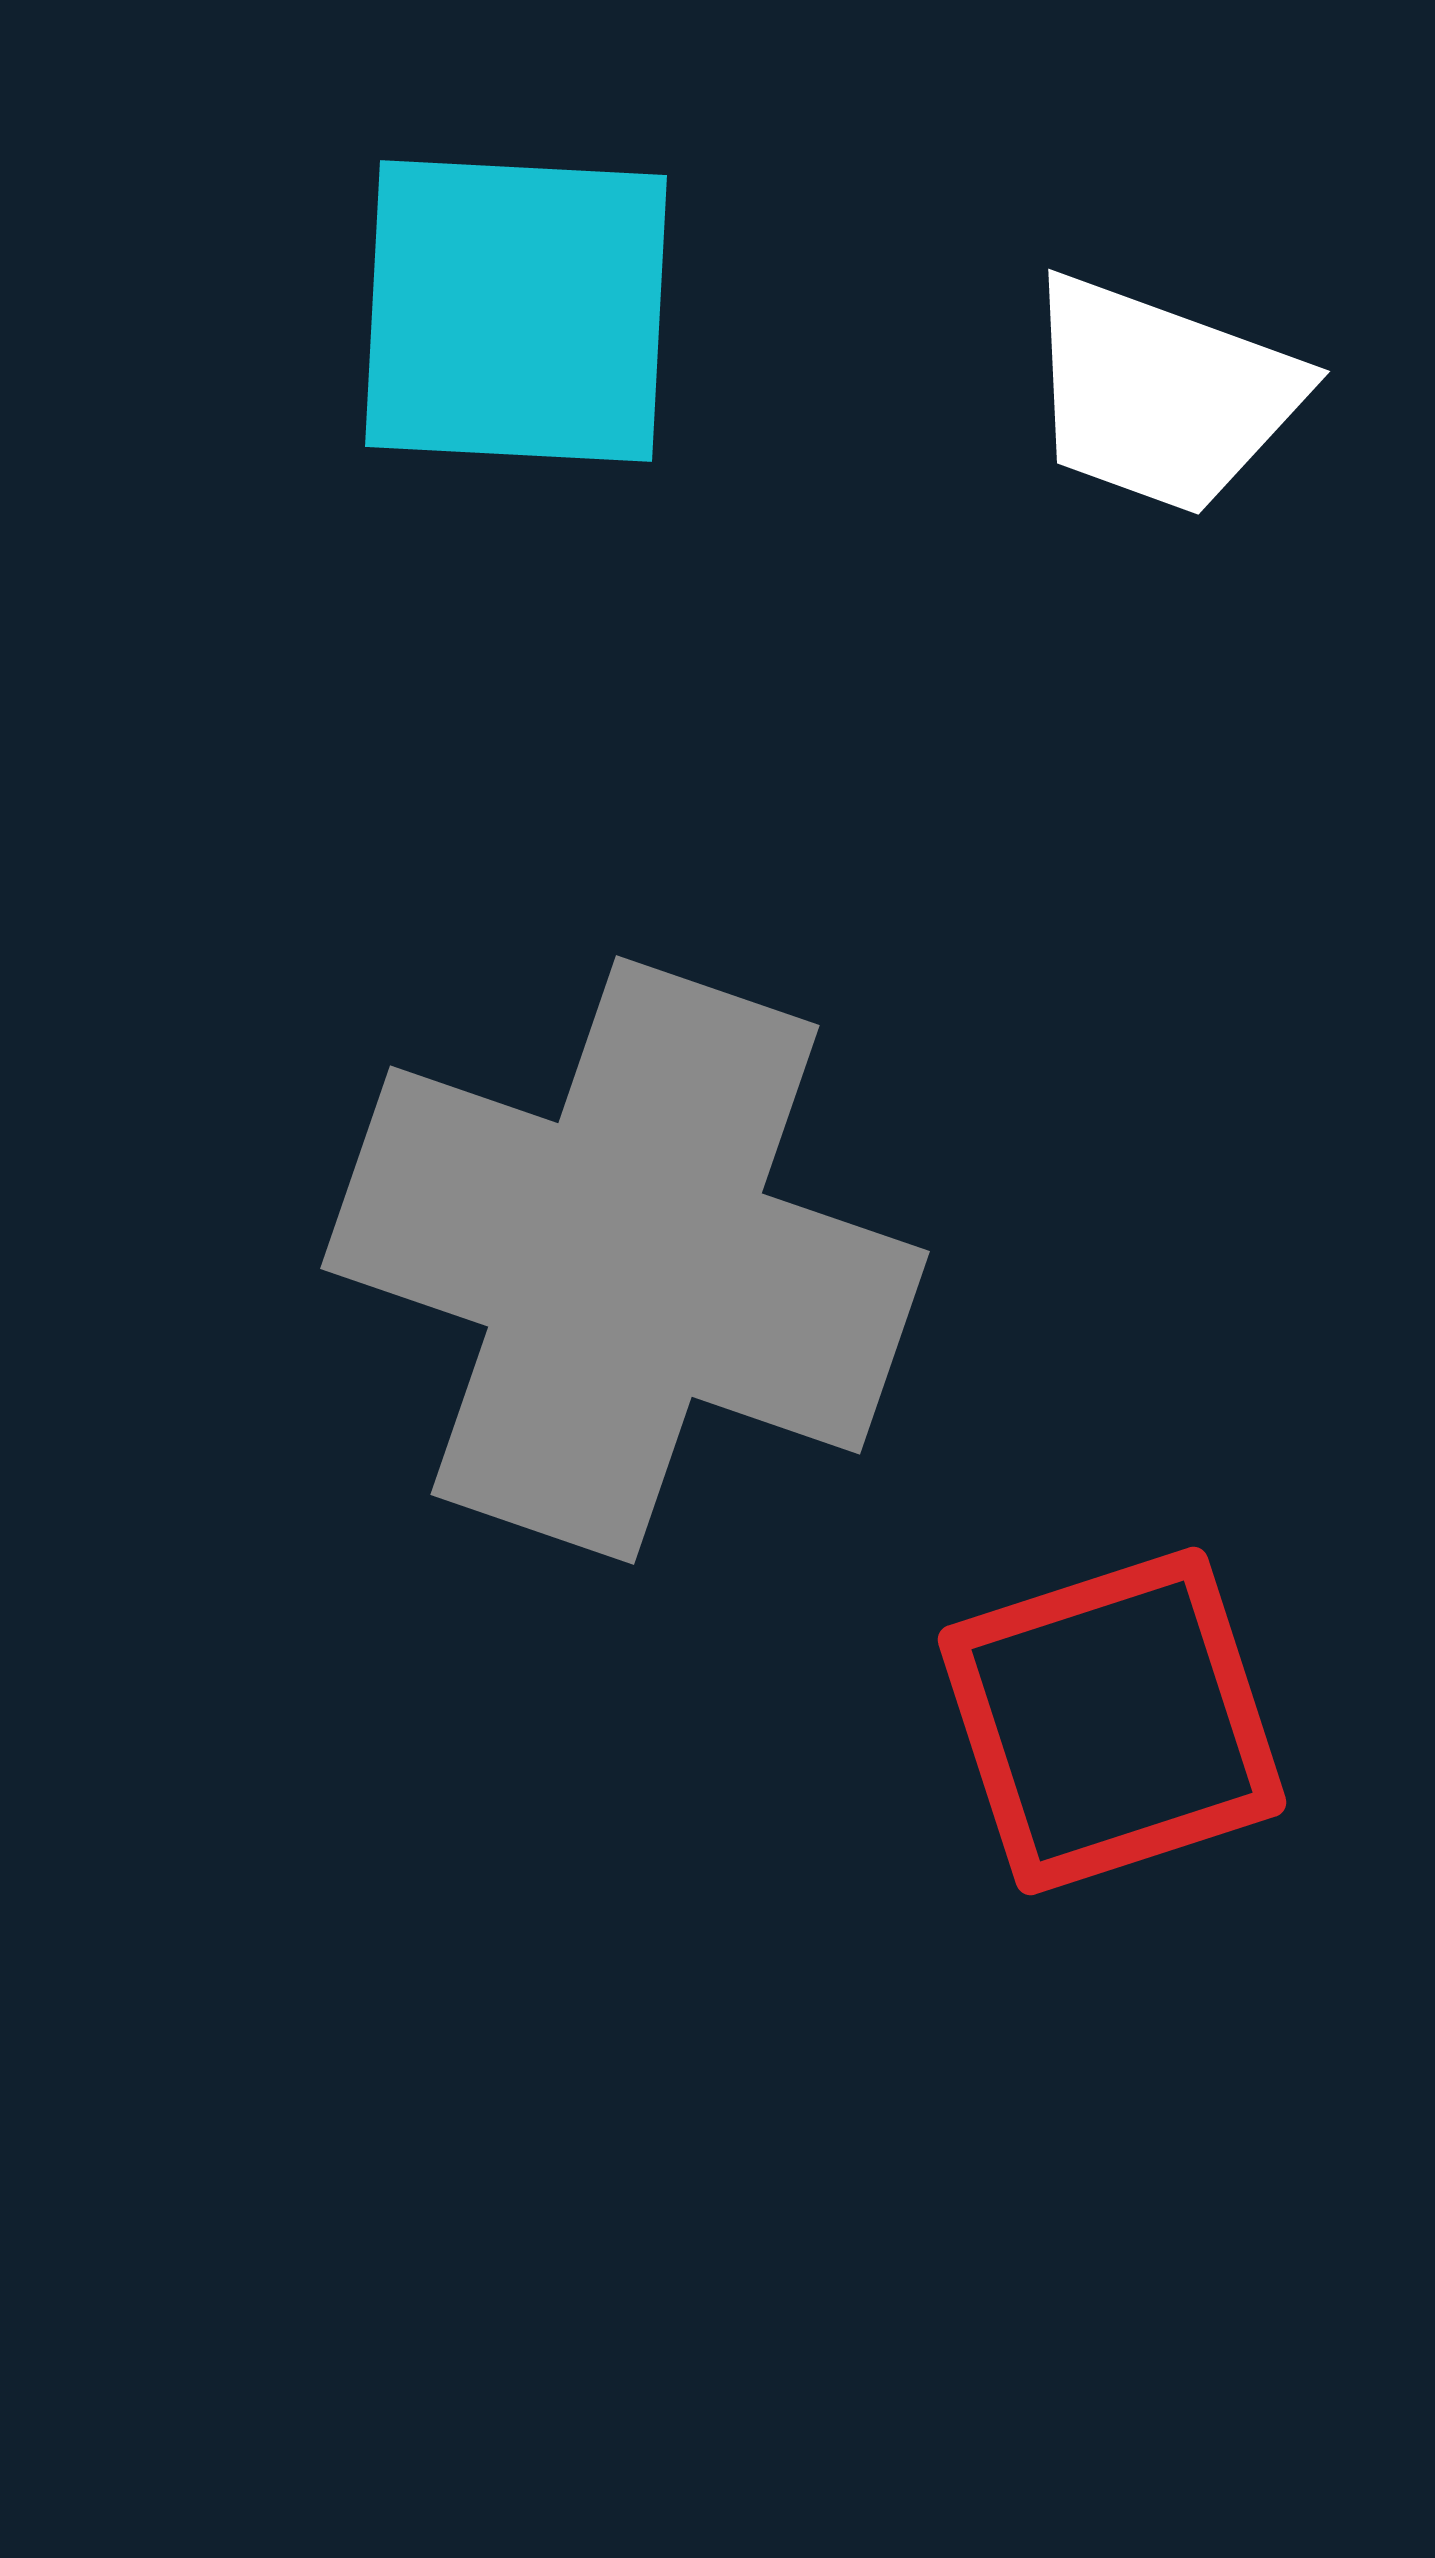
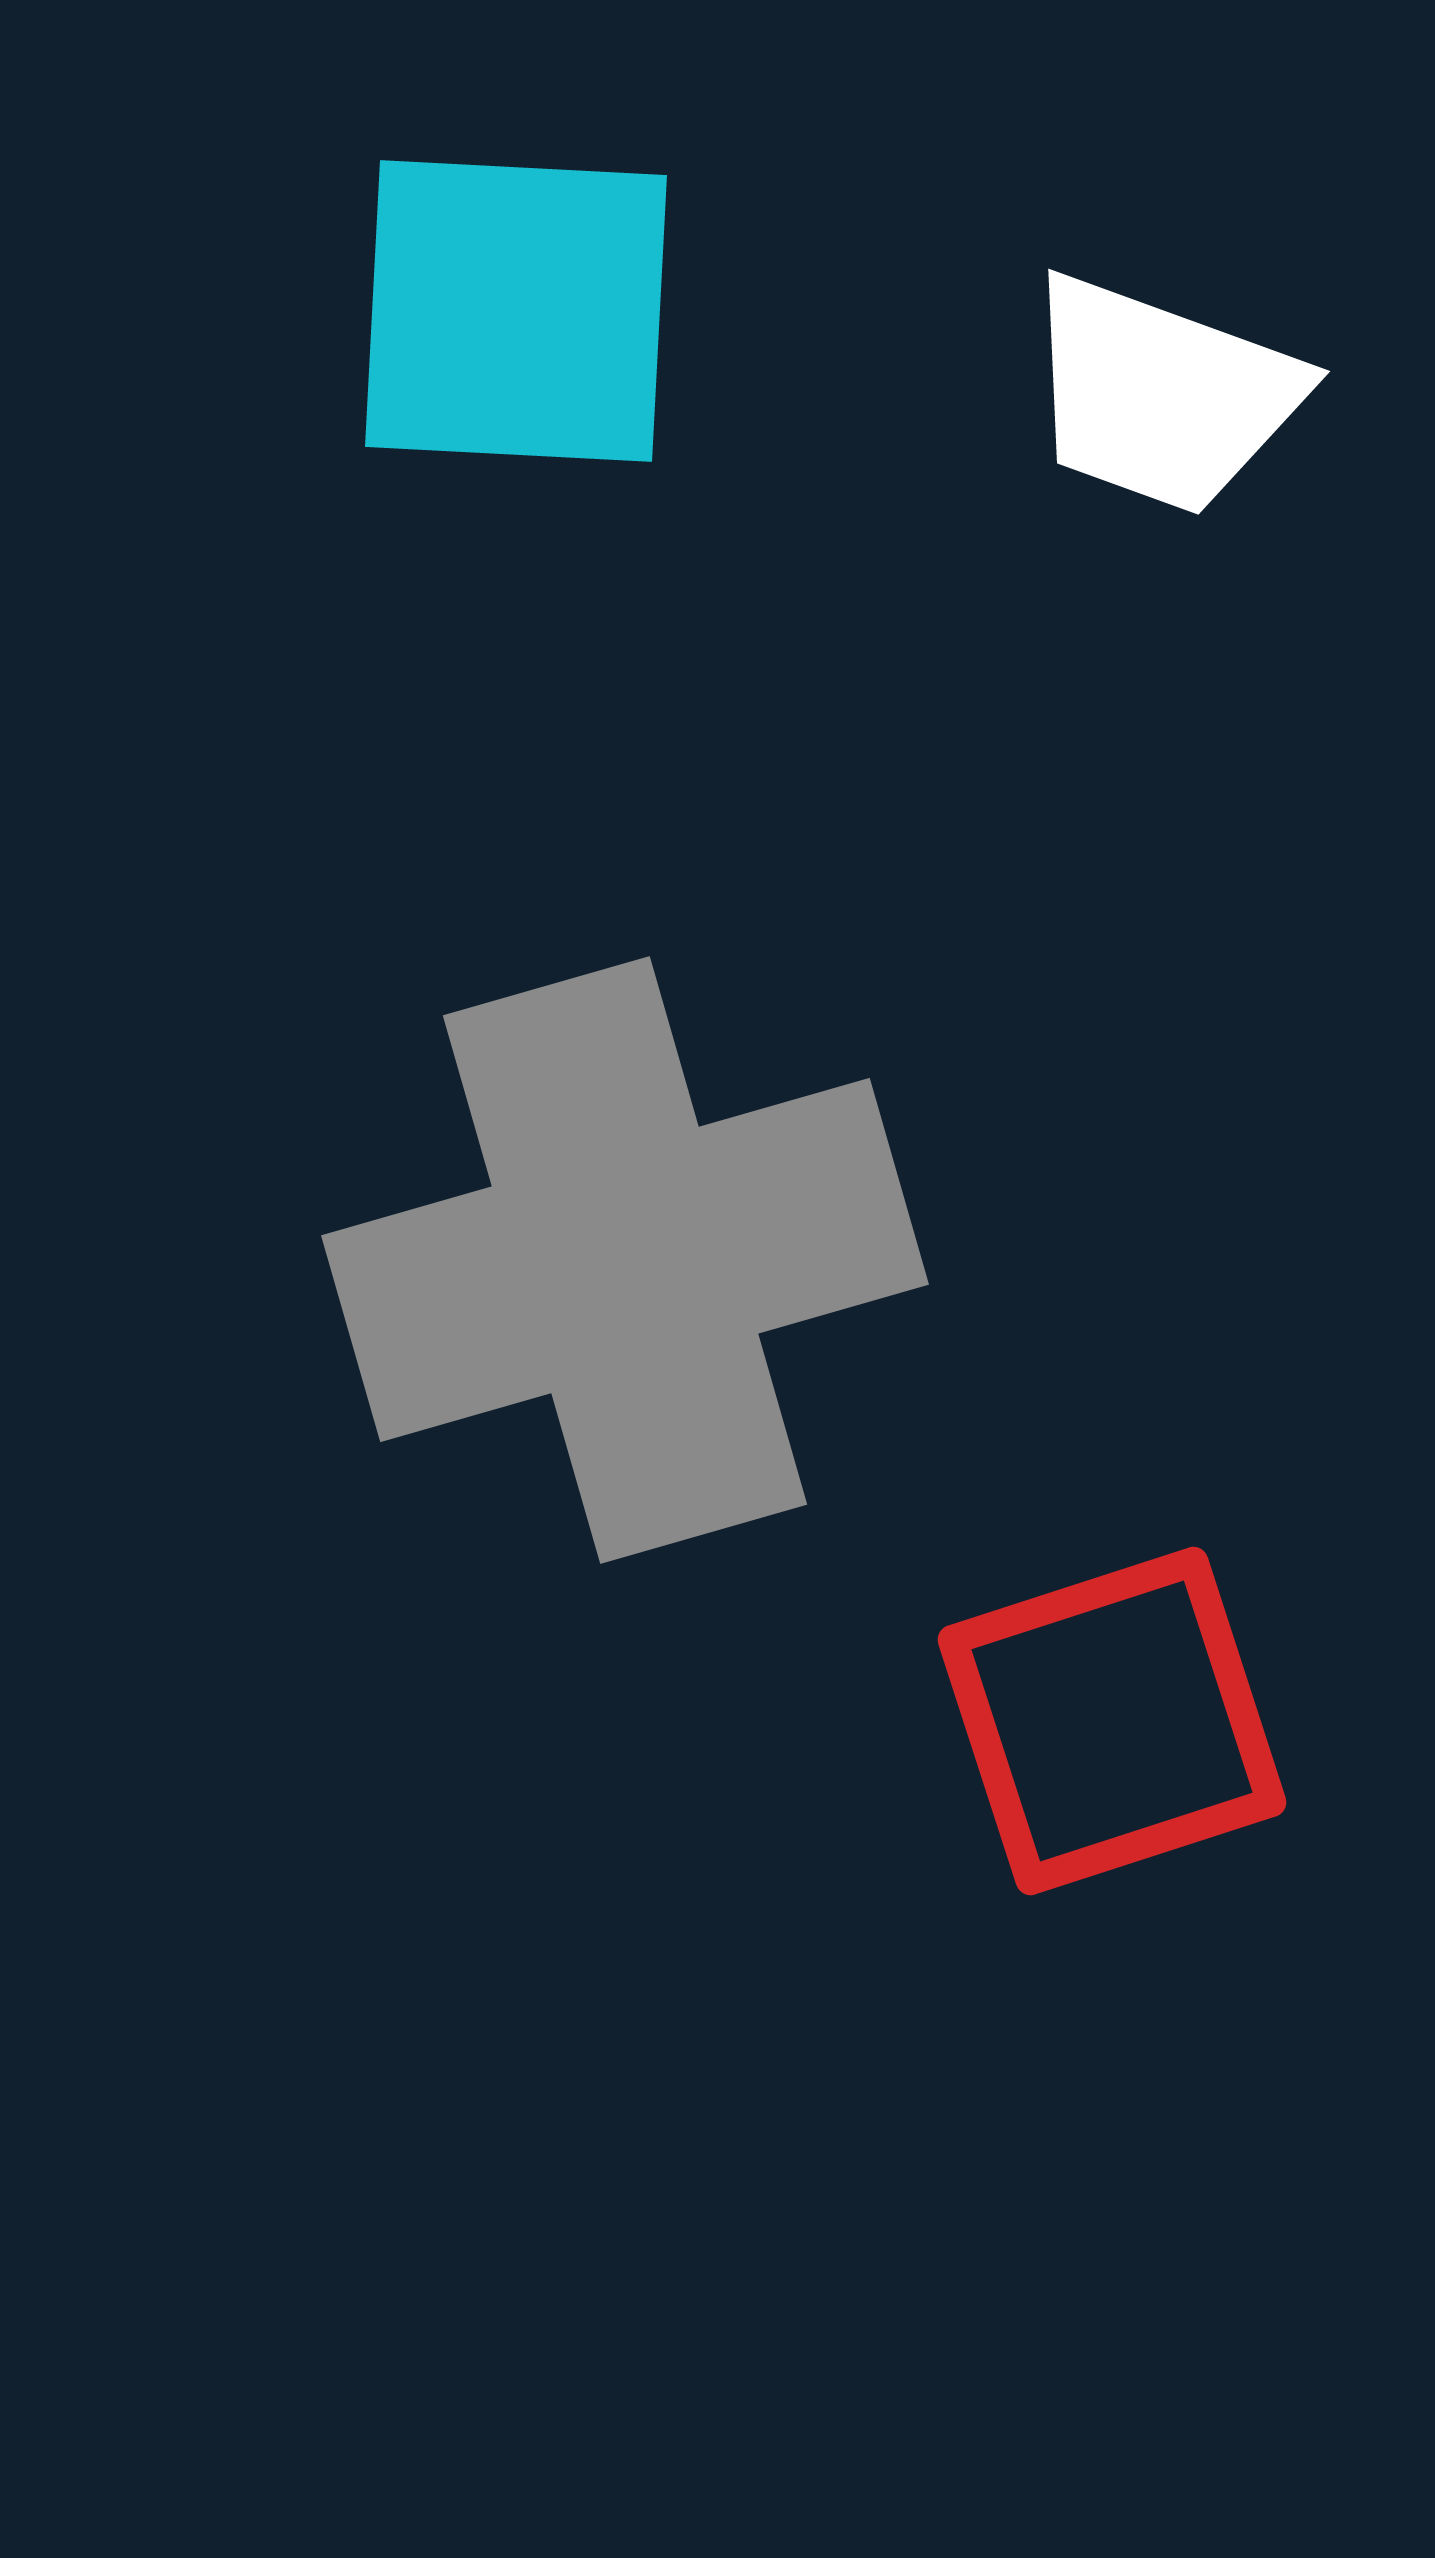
gray cross: rotated 35 degrees counterclockwise
